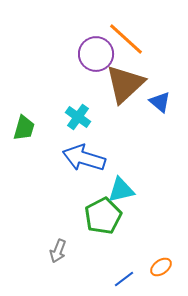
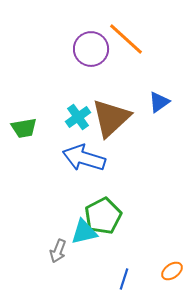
purple circle: moved 5 px left, 5 px up
brown triangle: moved 14 px left, 34 px down
blue triangle: moved 1 px left; rotated 45 degrees clockwise
cyan cross: rotated 20 degrees clockwise
green trapezoid: rotated 64 degrees clockwise
cyan triangle: moved 37 px left, 42 px down
orange ellipse: moved 11 px right, 4 px down
blue line: rotated 35 degrees counterclockwise
